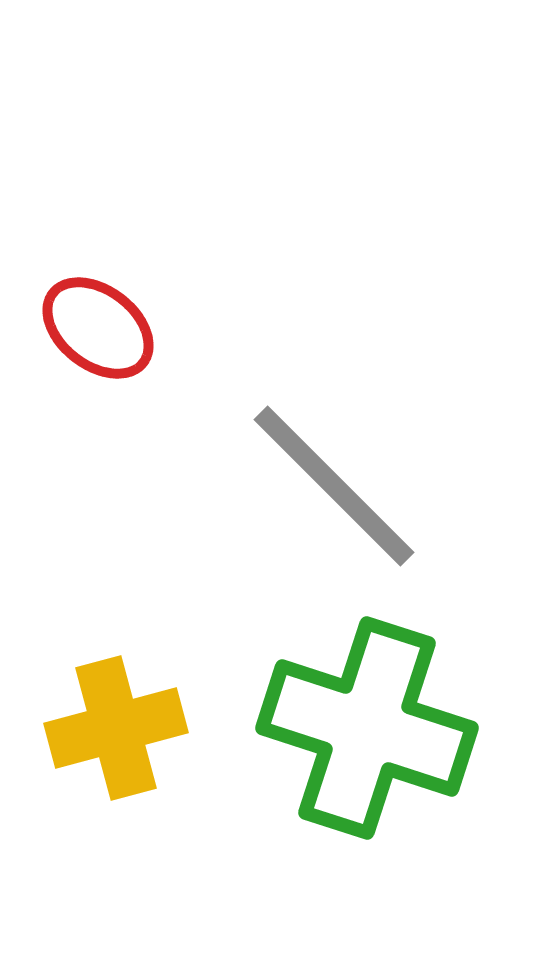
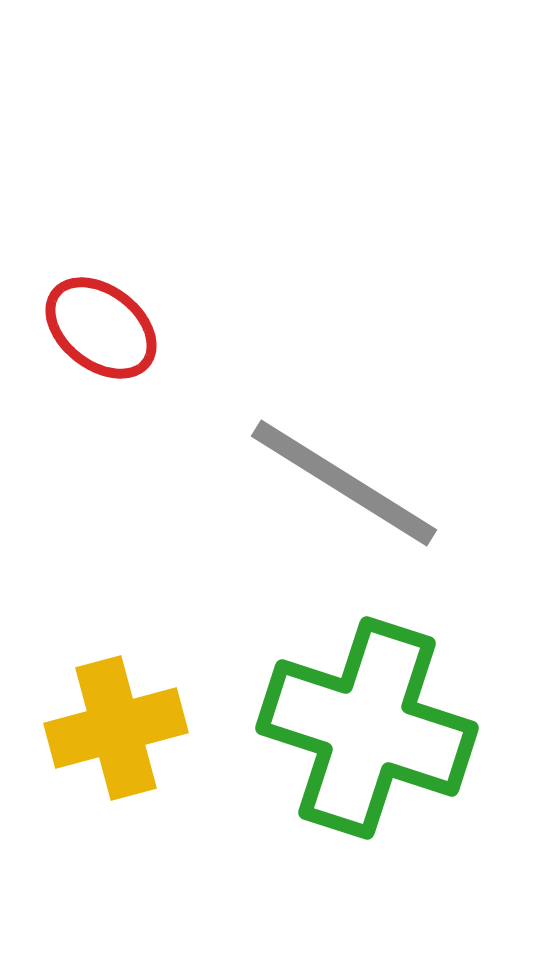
red ellipse: moved 3 px right
gray line: moved 10 px right, 3 px up; rotated 13 degrees counterclockwise
